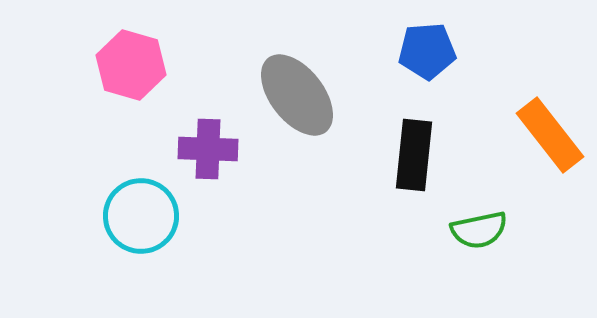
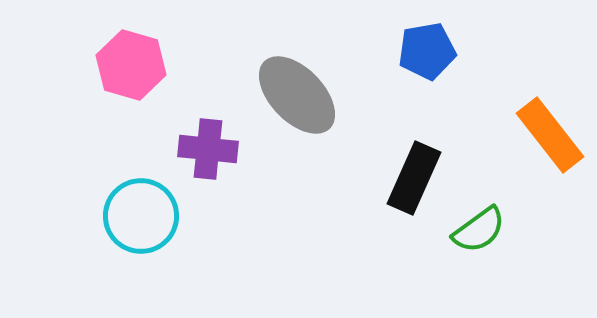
blue pentagon: rotated 6 degrees counterclockwise
gray ellipse: rotated 6 degrees counterclockwise
purple cross: rotated 4 degrees clockwise
black rectangle: moved 23 px down; rotated 18 degrees clockwise
green semicircle: rotated 24 degrees counterclockwise
